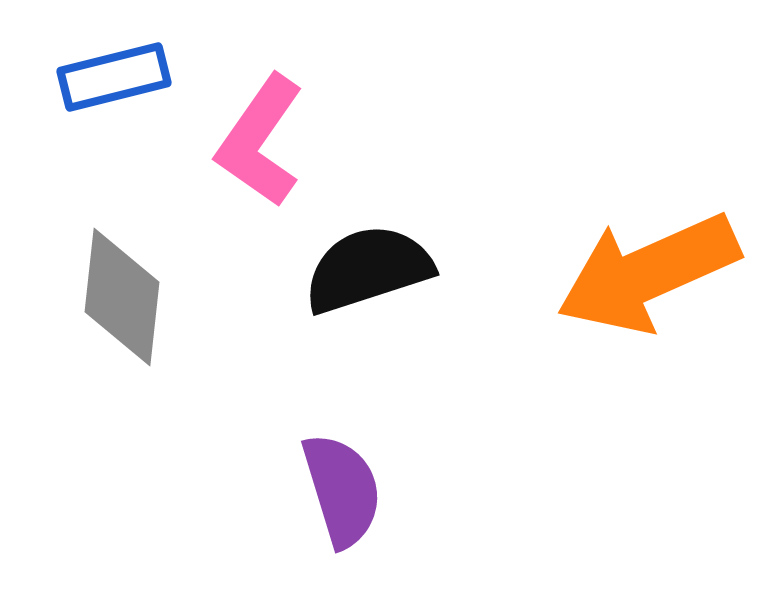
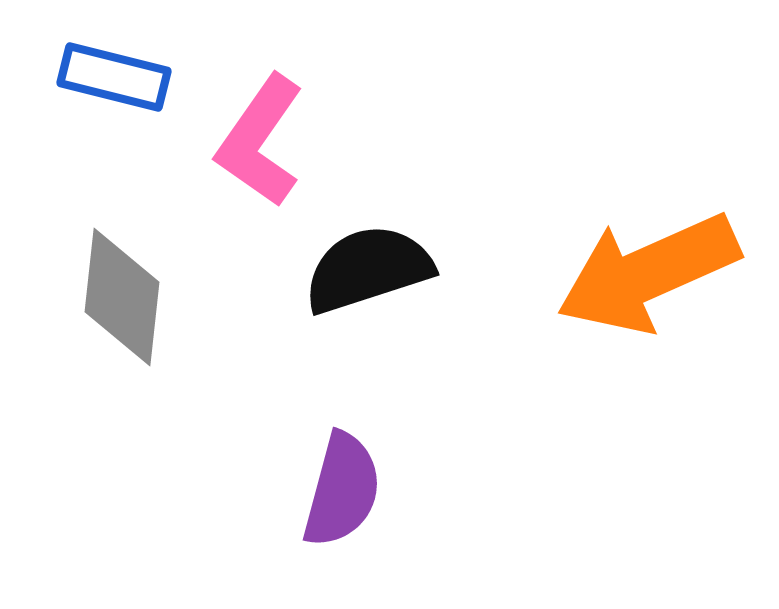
blue rectangle: rotated 28 degrees clockwise
purple semicircle: rotated 32 degrees clockwise
